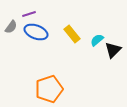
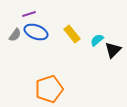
gray semicircle: moved 4 px right, 8 px down
